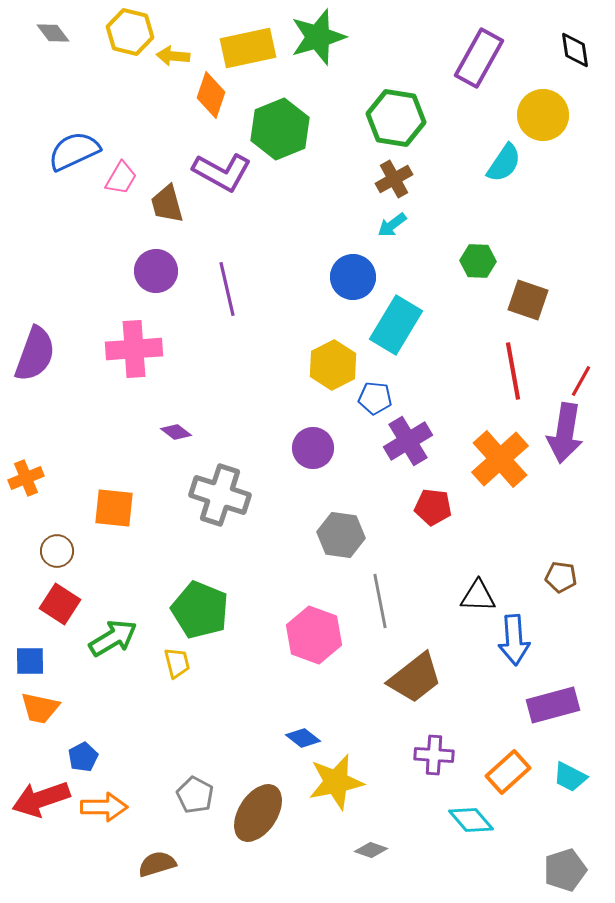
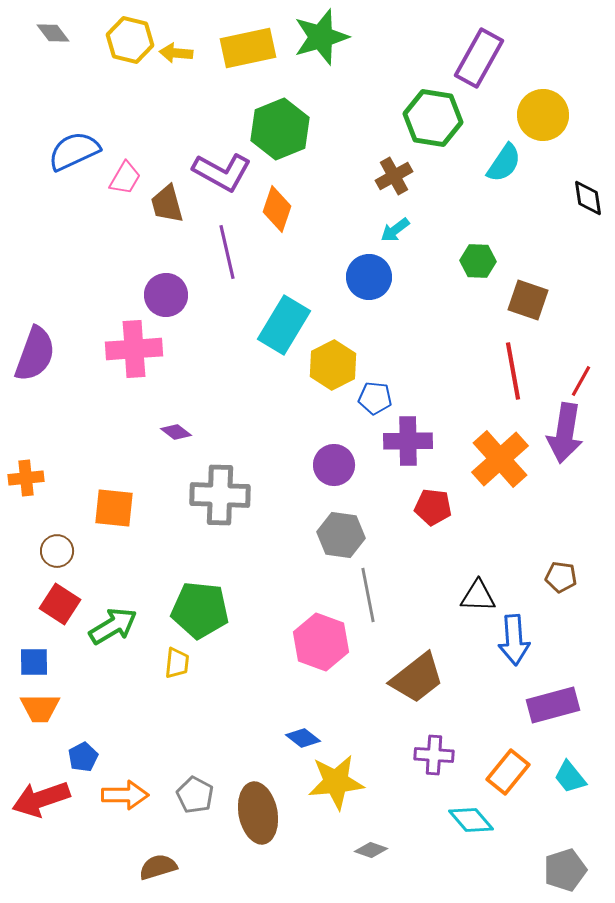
yellow hexagon at (130, 32): moved 8 px down
green star at (318, 37): moved 3 px right
black diamond at (575, 50): moved 13 px right, 148 px down
yellow arrow at (173, 56): moved 3 px right, 3 px up
orange diamond at (211, 95): moved 66 px right, 114 px down
green hexagon at (396, 118): moved 37 px right
pink trapezoid at (121, 178): moved 4 px right
brown cross at (394, 179): moved 3 px up
cyan arrow at (392, 225): moved 3 px right, 5 px down
purple circle at (156, 271): moved 10 px right, 24 px down
blue circle at (353, 277): moved 16 px right
purple line at (227, 289): moved 37 px up
cyan rectangle at (396, 325): moved 112 px left
purple cross at (408, 441): rotated 30 degrees clockwise
purple circle at (313, 448): moved 21 px right, 17 px down
orange cross at (26, 478): rotated 16 degrees clockwise
gray cross at (220, 495): rotated 16 degrees counterclockwise
gray line at (380, 601): moved 12 px left, 6 px up
green pentagon at (200, 610): rotated 16 degrees counterclockwise
pink hexagon at (314, 635): moved 7 px right, 7 px down
green arrow at (113, 638): moved 12 px up
blue square at (30, 661): moved 4 px right, 1 px down
yellow trapezoid at (177, 663): rotated 20 degrees clockwise
brown trapezoid at (415, 678): moved 2 px right
orange trapezoid at (40, 708): rotated 12 degrees counterclockwise
orange rectangle at (508, 772): rotated 9 degrees counterclockwise
cyan trapezoid at (570, 777): rotated 24 degrees clockwise
yellow star at (336, 782): rotated 6 degrees clockwise
orange arrow at (104, 807): moved 21 px right, 12 px up
brown ellipse at (258, 813): rotated 44 degrees counterclockwise
brown semicircle at (157, 864): moved 1 px right, 3 px down
